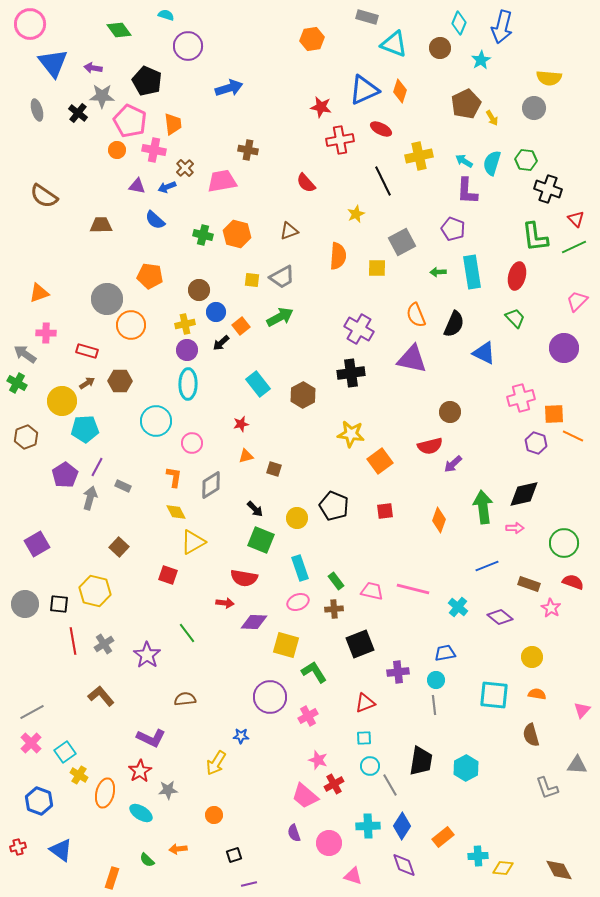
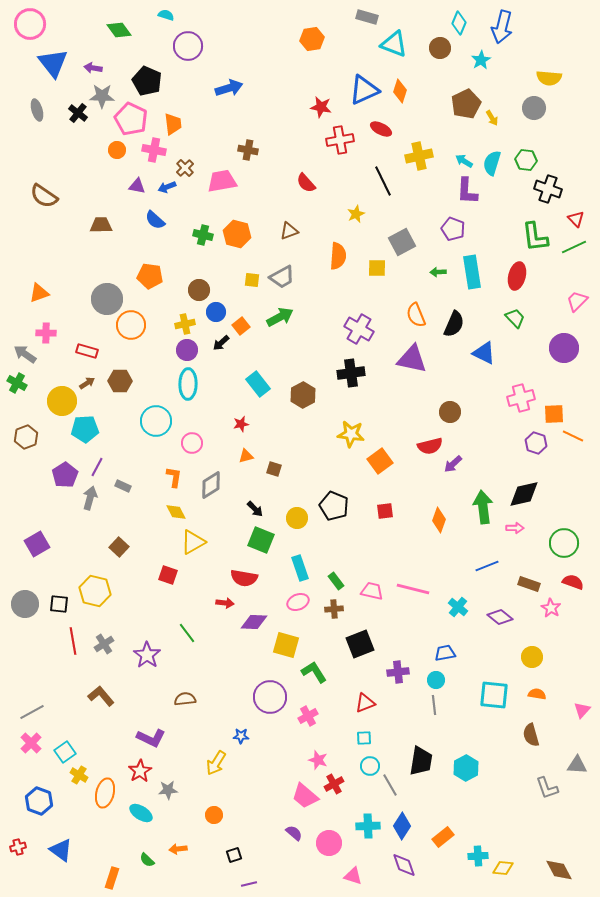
pink pentagon at (130, 121): moved 1 px right, 2 px up
purple semicircle at (294, 833): rotated 150 degrees clockwise
